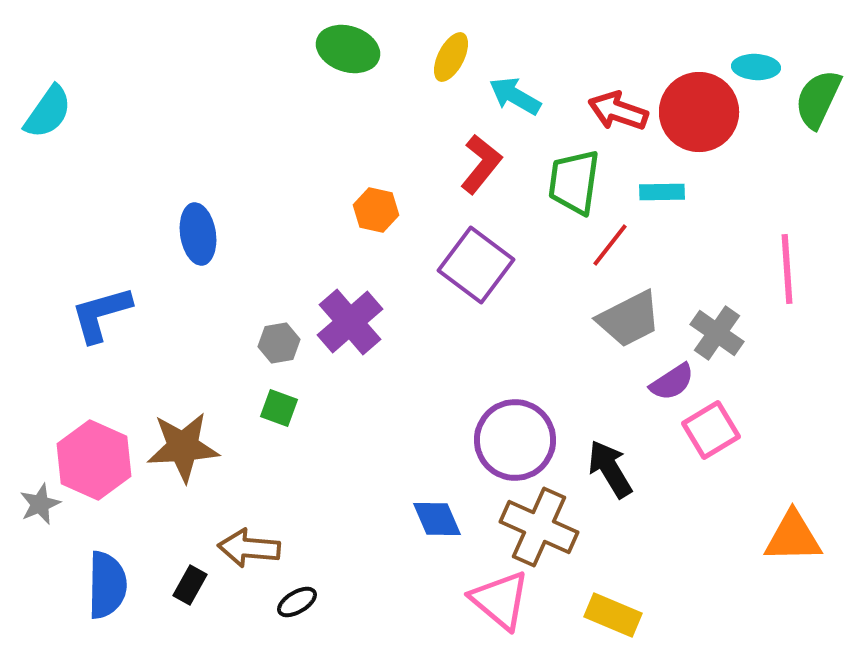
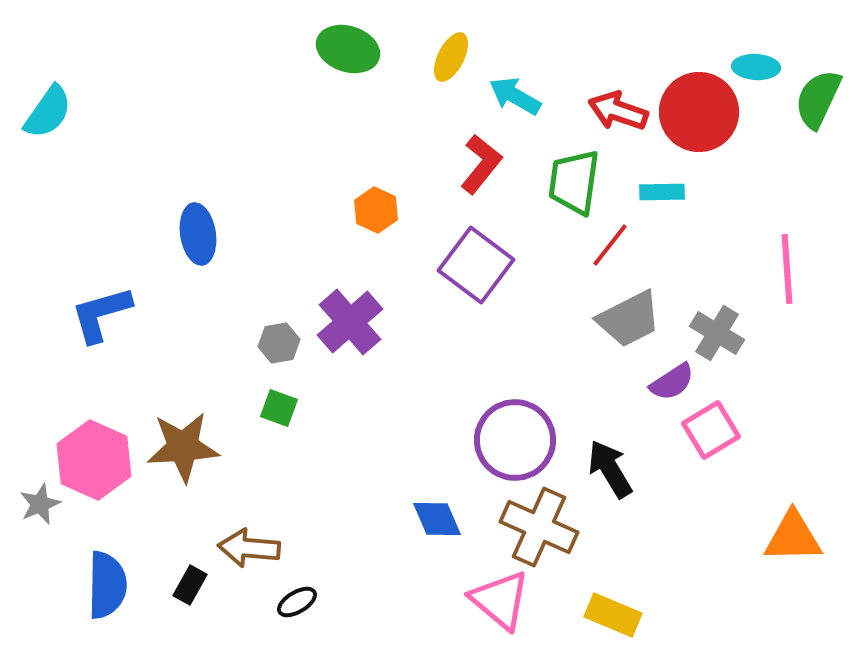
orange hexagon: rotated 12 degrees clockwise
gray cross: rotated 4 degrees counterclockwise
